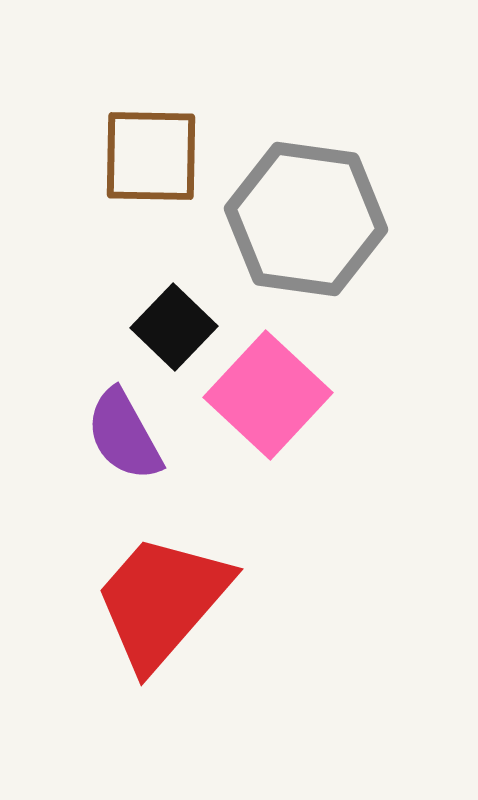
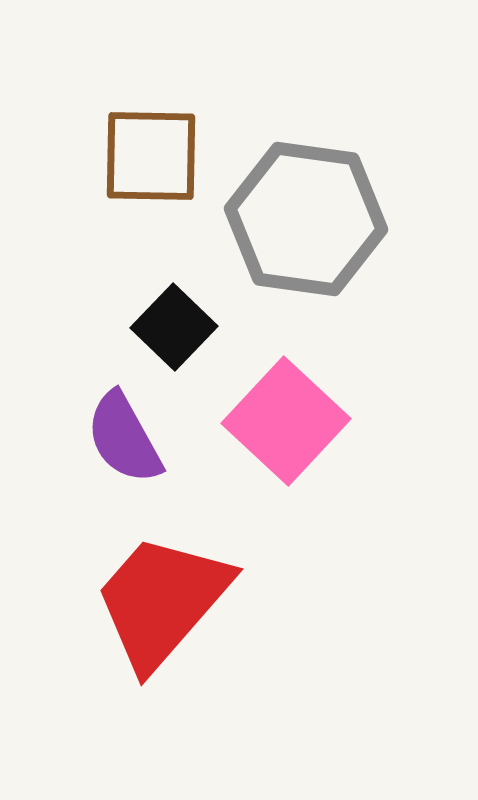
pink square: moved 18 px right, 26 px down
purple semicircle: moved 3 px down
